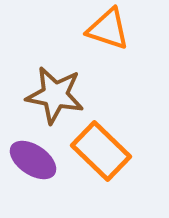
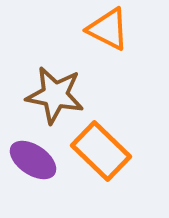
orange triangle: rotated 9 degrees clockwise
